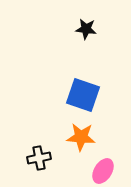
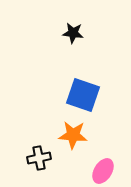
black star: moved 13 px left, 4 px down
orange star: moved 8 px left, 2 px up
